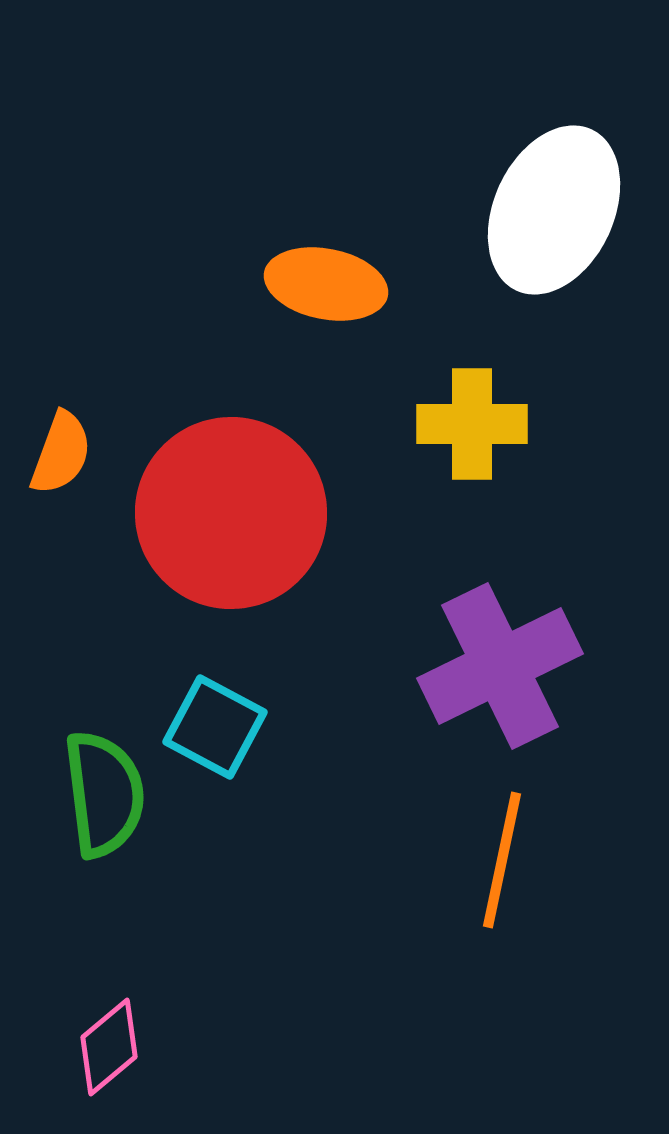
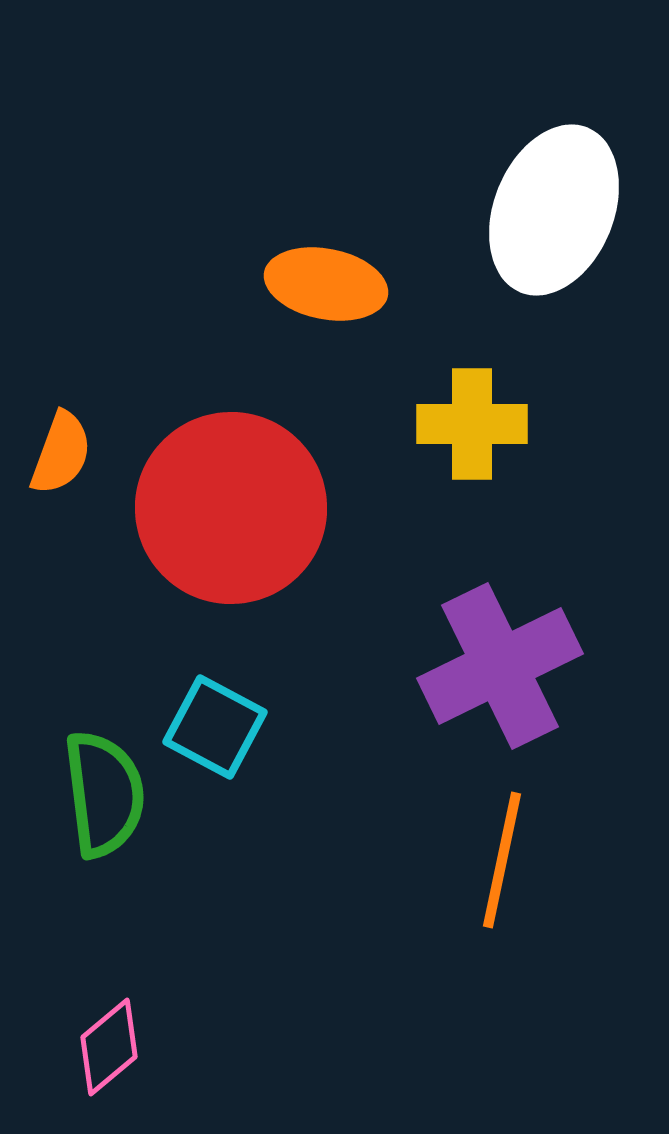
white ellipse: rotated 3 degrees counterclockwise
red circle: moved 5 px up
